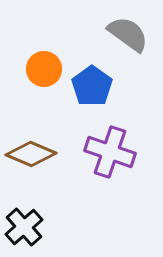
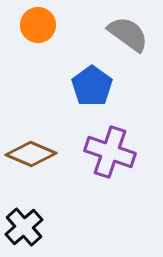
orange circle: moved 6 px left, 44 px up
